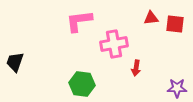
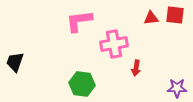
red square: moved 9 px up
